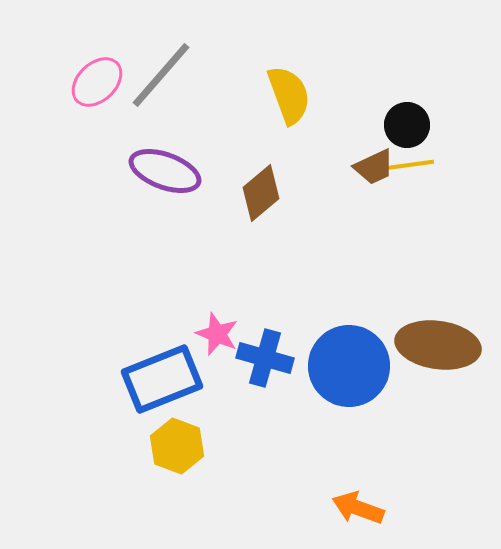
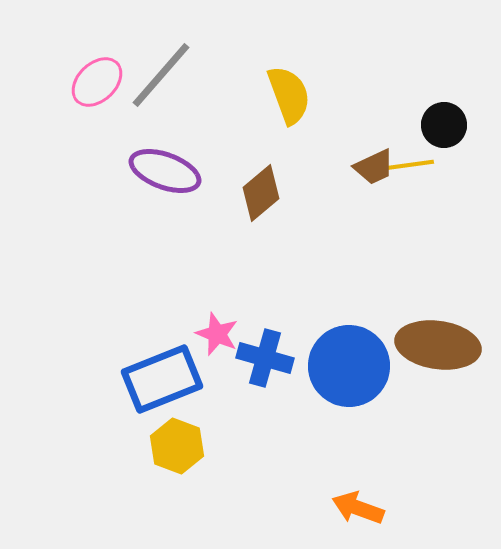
black circle: moved 37 px right
